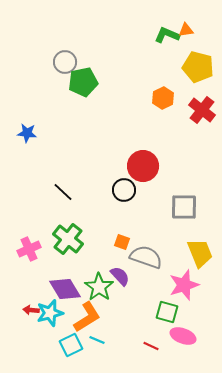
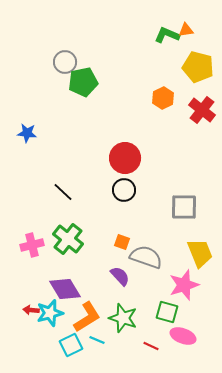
red circle: moved 18 px left, 8 px up
pink cross: moved 3 px right, 4 px up; rotated 10 degrees clockwise
green star: moved 24 px right, 31 px down; rotated 16 degrees counterclockwise
